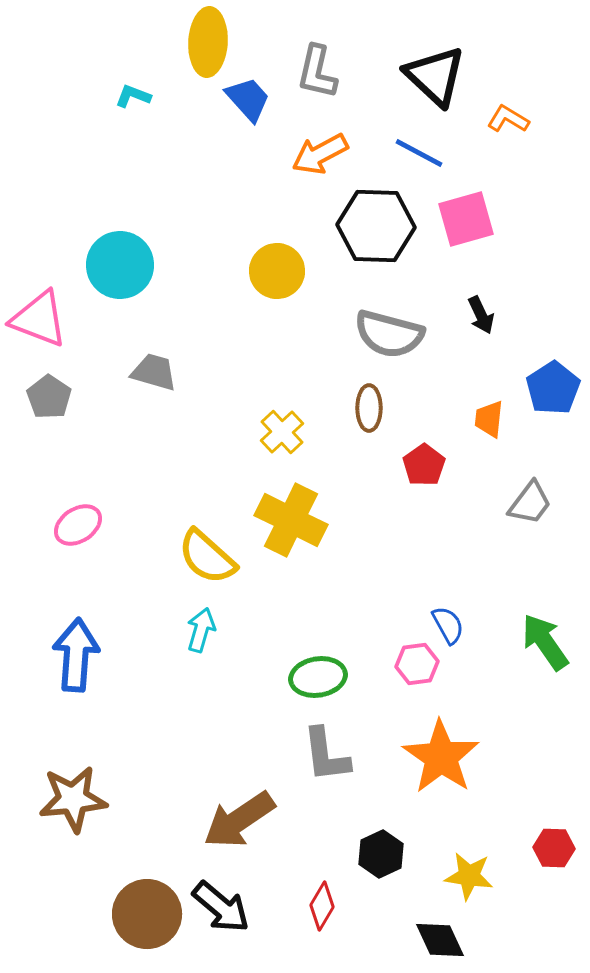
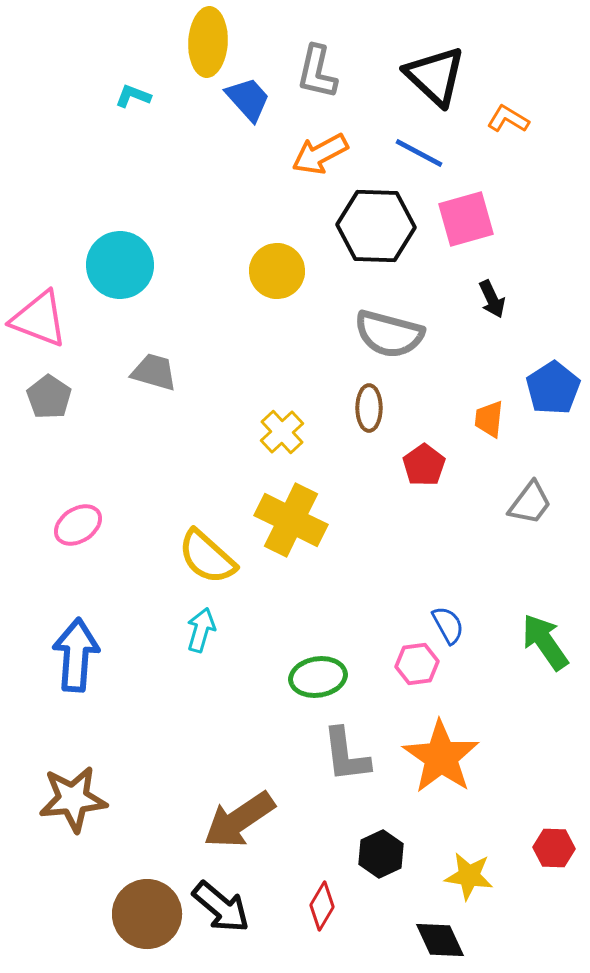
black arrow at (481, 315): moved 11 px right, 16 px up
gray L-shape at (326, 755): moved 20 px right
